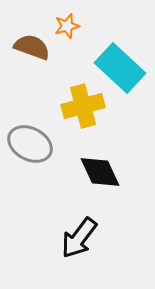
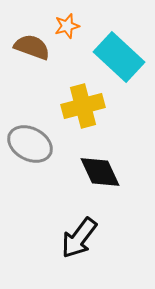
cyan rectangle: moved 1 px left, 11 px up
